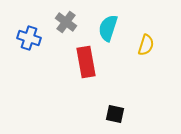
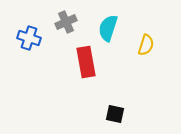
gray cross: rotated 30 degrees clockwise
